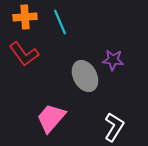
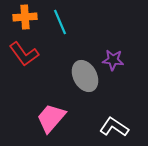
white L-shape: rotated 88 degrees counterclockwise
